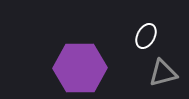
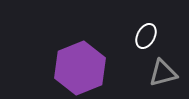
purple hexagon: rotated 21 degrees counterclockwise
